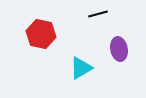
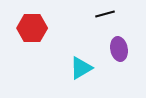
black line: moved 7 px right
red hexagon: moved 9 px left, 6 px up; rotated 12 degrees counterclockwise
